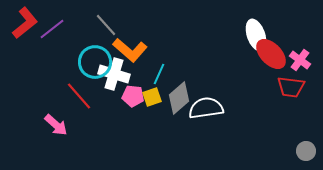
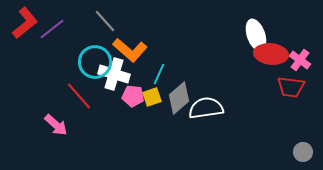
gray line: moved 1 px left, 4 px up
red ellipse: rotated 40 degrees counterclockwise
gray circle: moved 3 px left, 1 px down
